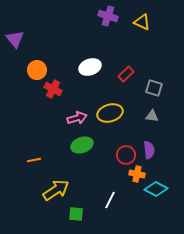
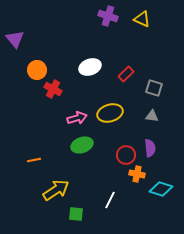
yellow triangle: moved 3 px up
purple semicircle: moved 1 px right, 2 px up
cyan diamond: moved 5 px right; rotated 10 degrees counterclockwise
